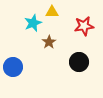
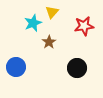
yellow triangle: rotated 48 degrees counterclockwise
black circle: moved 2 px left, 6 px down
blue circle: moved 3 px right
